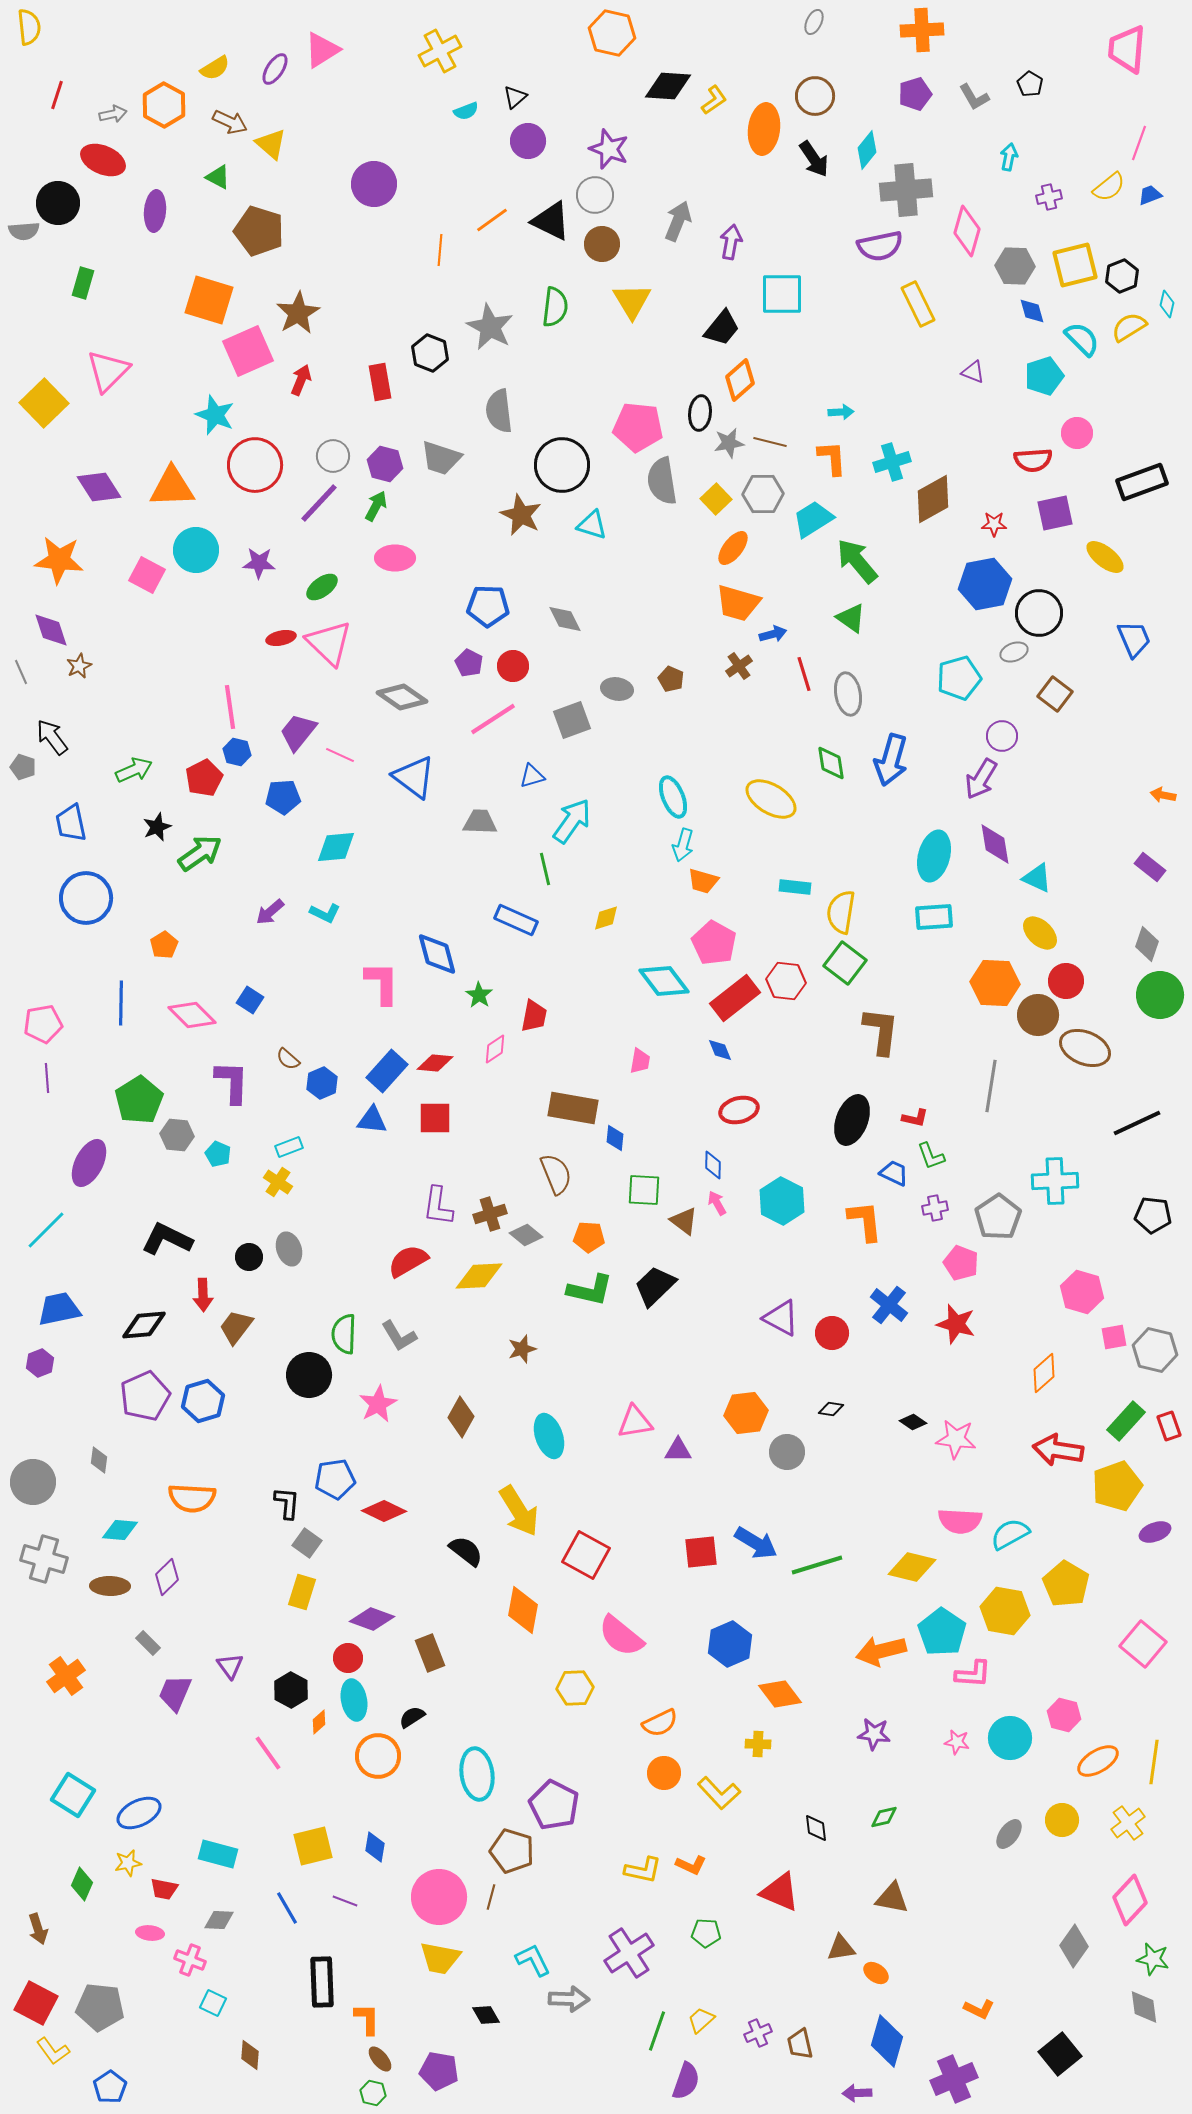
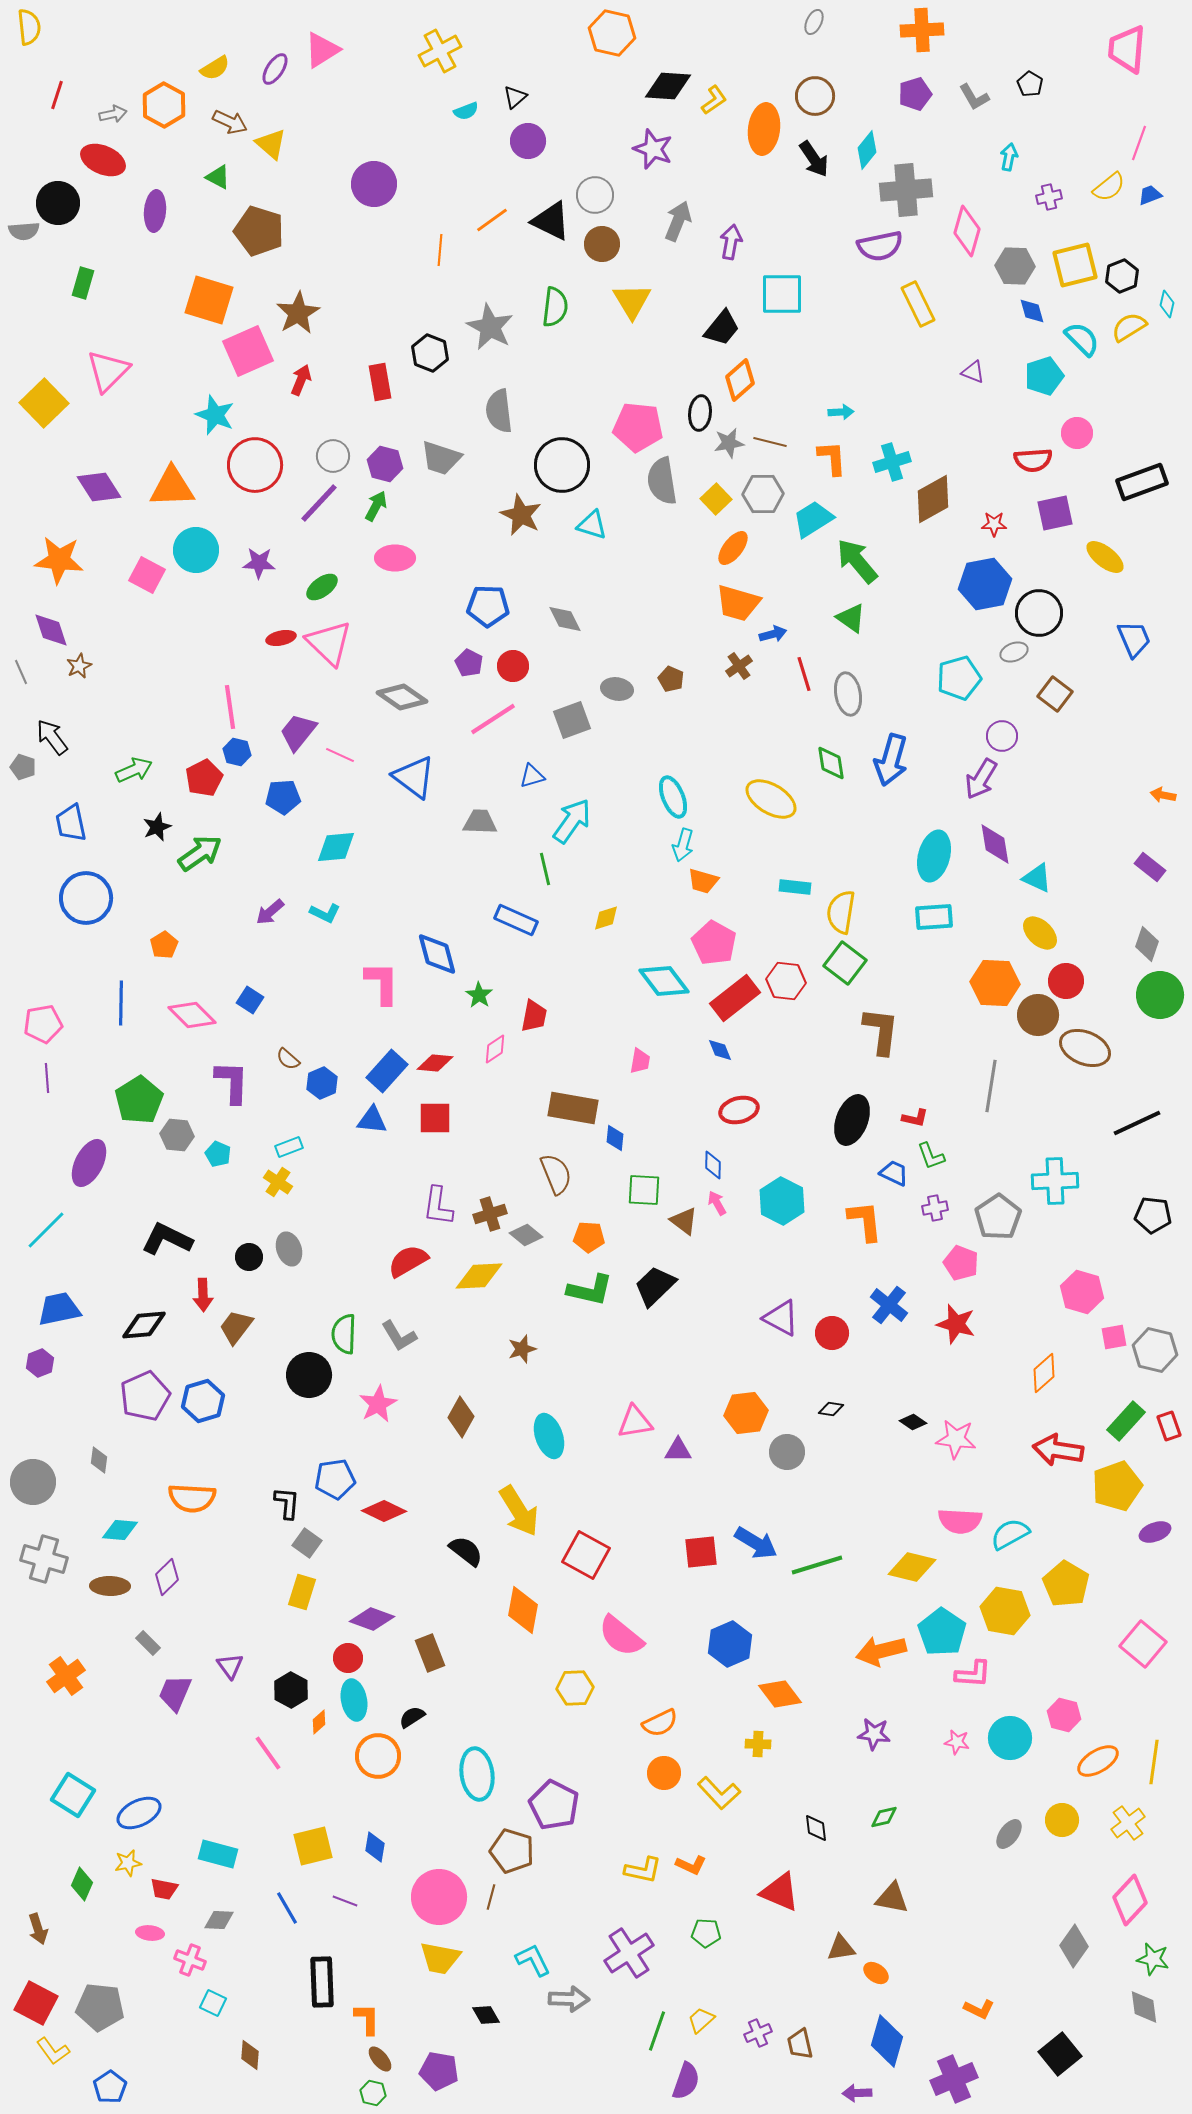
purple star at (609, 149): moved 44 px right
